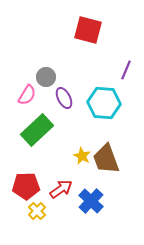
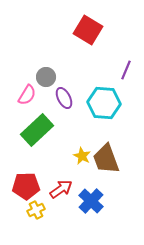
red square: rotated 16 degrees clockwise
yellow cross: moved 1 px left, 1 px up; rotated 18 degrees clockwise
